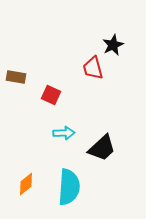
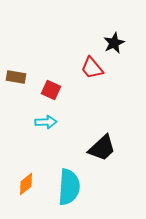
black star: moved 1 px right, 2 px up
red trapezoid: moved 1 px left; rotated 25 degrees counterclockwise
red square: moved 5 px up
cyan arrow: moved 18 px left, 11 px up
